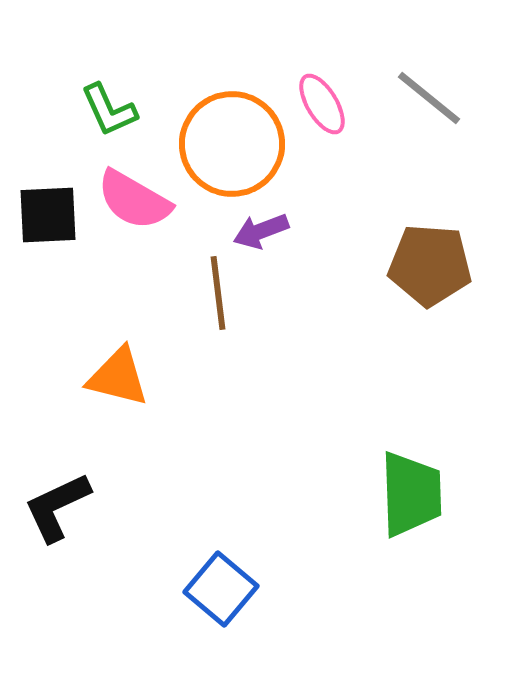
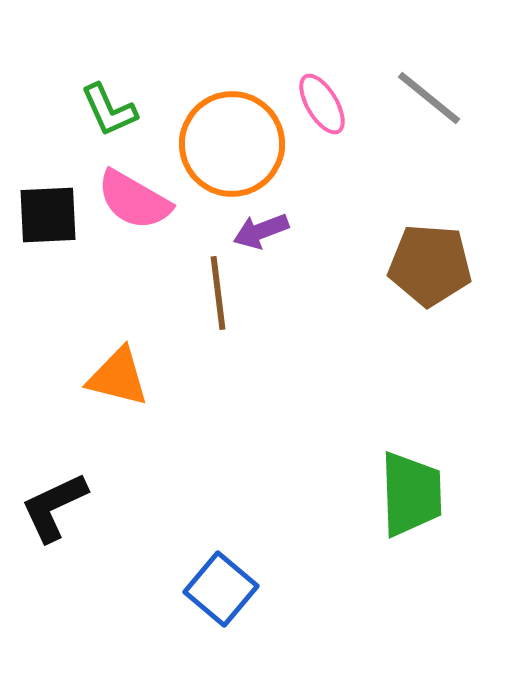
black L-shape: moved 3 px left
